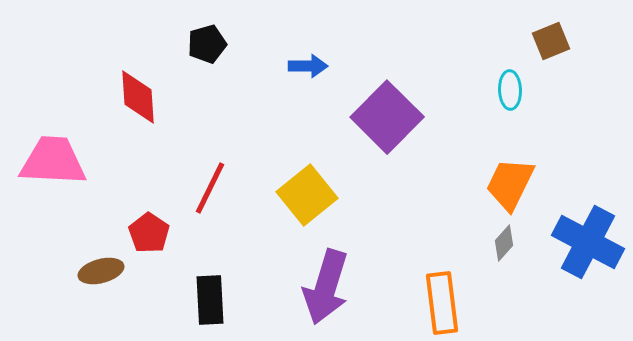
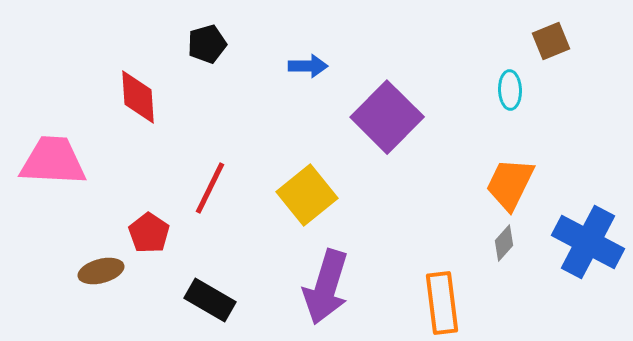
black rectangle: rotated 57 degrees counterclockwise
